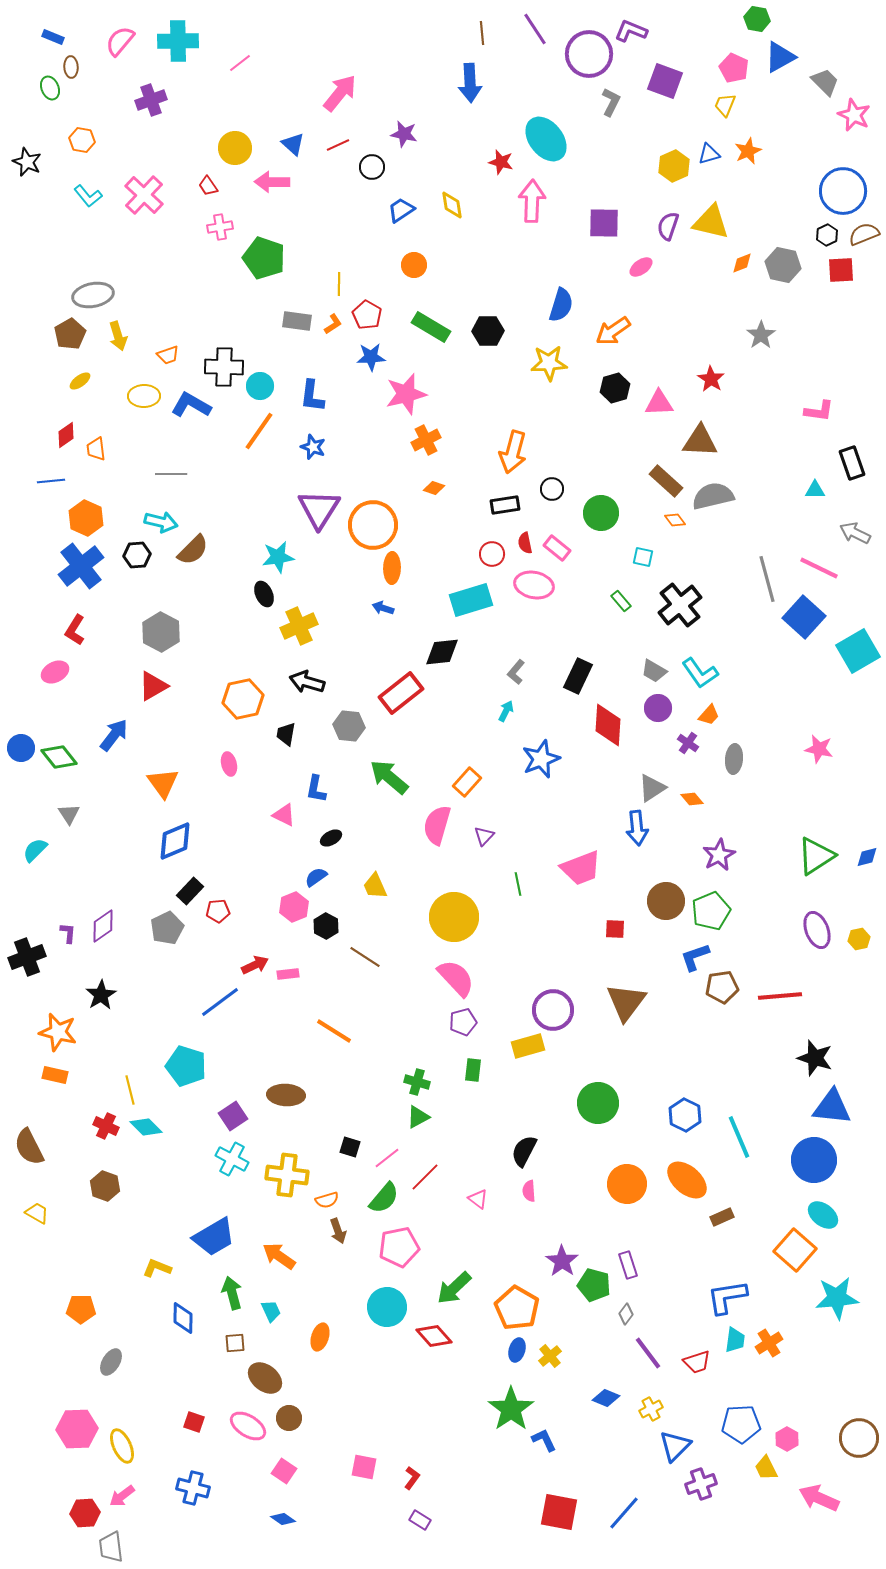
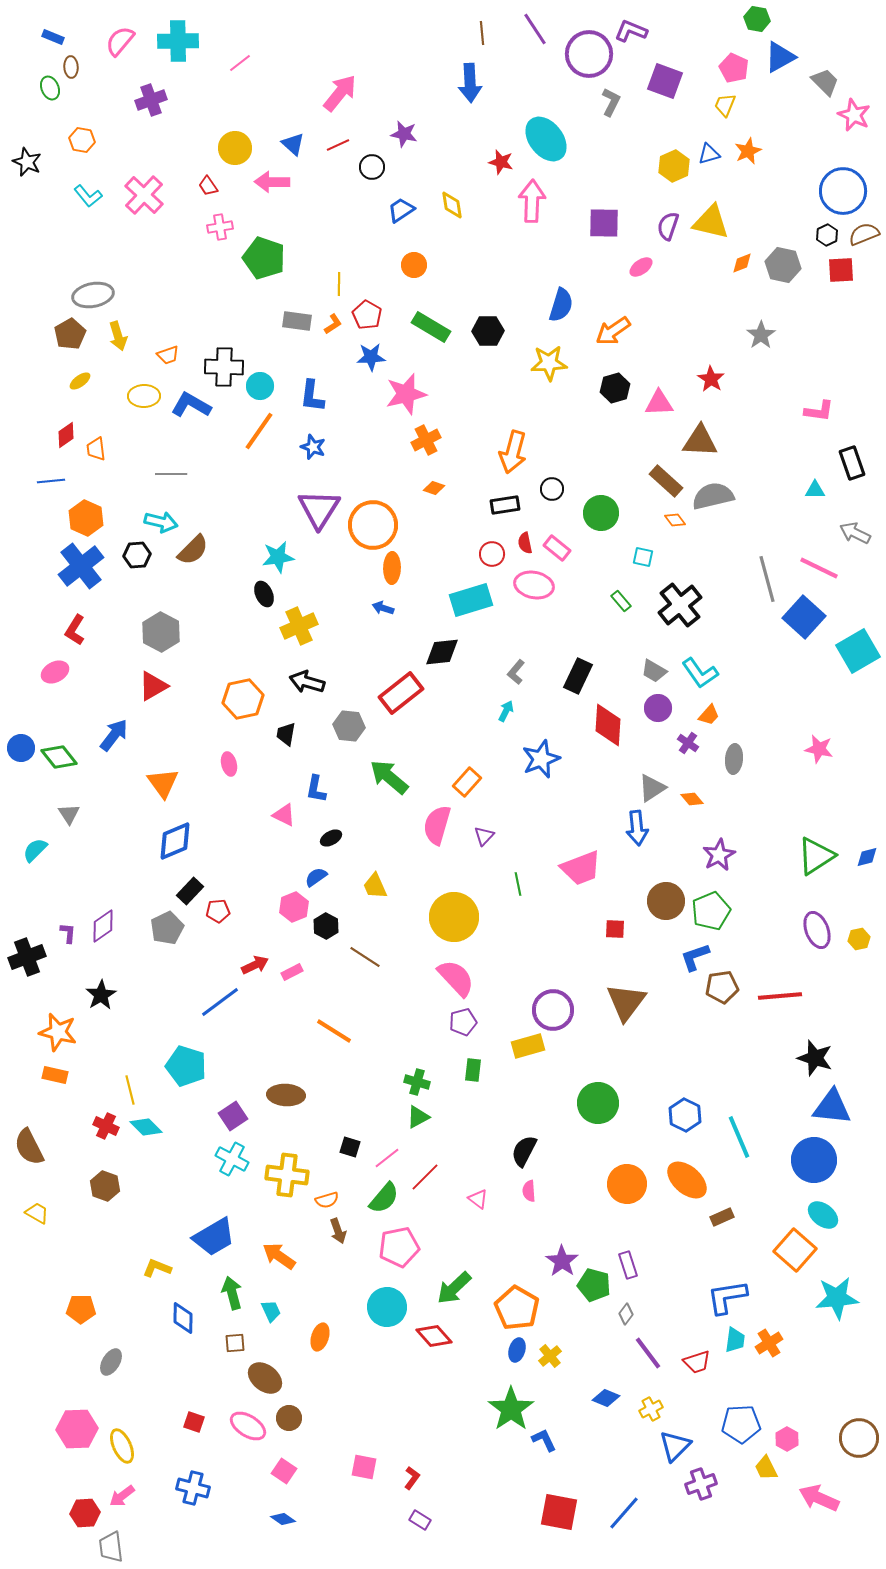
pink rectangle at (288, 974): moved 4 px right, 2 px up; rotated 20 degrees counterclockwise
